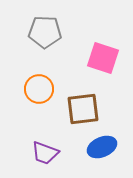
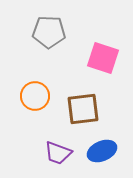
gray pentagon: moved 4 px right
orange circle: moved 4 px left, 7 px down
blue ellipse: moved 4 px down
purple trapezoid: moved 13 px right
